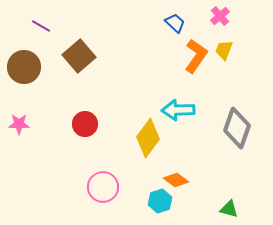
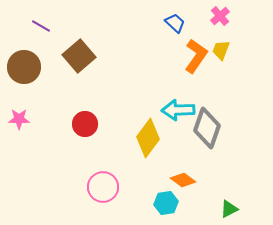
yellow trapezoid: moved 3 px left
pink star: moved 5 px up
gray diamond: moved 30 px left
orange diamond: moved 7 px right
cyan hexagon: moved 6 px right, 2 px down; rotated 10 degrees clockwise
green triangle: rotated 42 degrees counterclockwise
